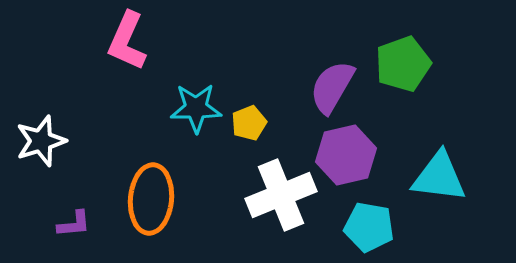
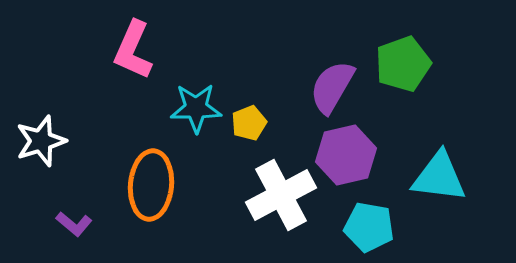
pink L-shape: moved 6 px right, 9 px down
white cross: rotated 6 degrees counterclockwise
orange ellipse: moved 14 px up
purple L-shape: rotated 45 degrees clockwise
